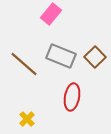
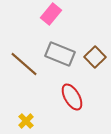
gray rectangle: moved 1 px left, 2 px up
red ellipse: rotated 40 degrees counterclockwise
yellow cross: moved 1 px left, 2 px down
